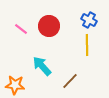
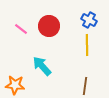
brown line: moved 15 px right, 5 px down; rotated 36 degrees counterclockwise
